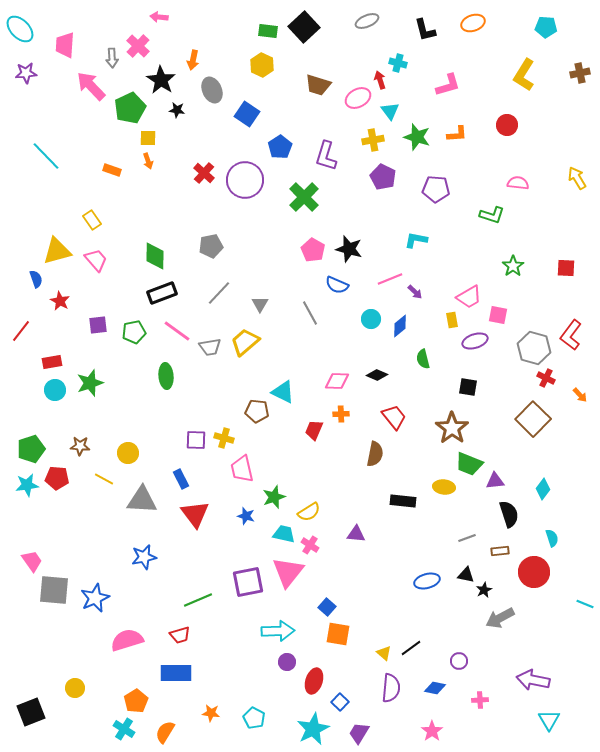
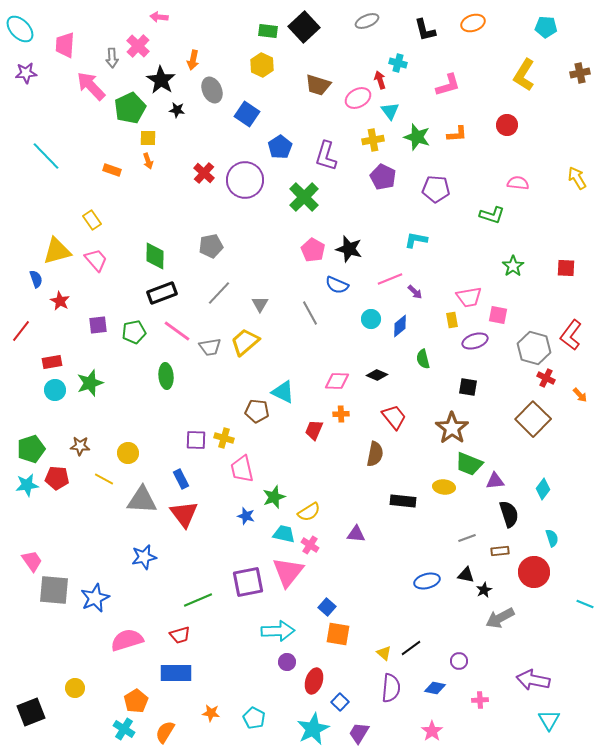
pink trapezoid at (469, 297): rotated 20 degrees clockwise
red triangle at (195, 514): moved 11 px left
